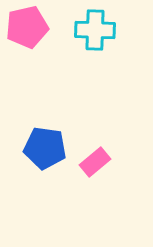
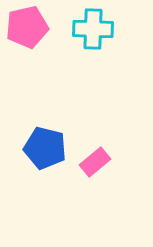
cyan cross: moved 2 px left, 1 px up
blue pentagon: rotated 6 degrees clockwise
